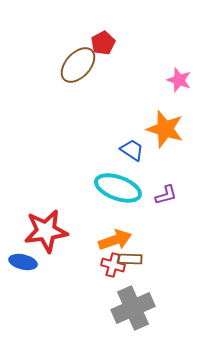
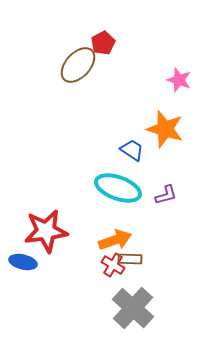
red cross: rotated 15 degrees clockwise
gray cross: rotated 24 degrees counterclockwise
